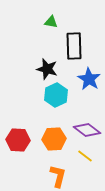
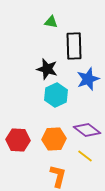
blue star: moved 1 px left; rotated 20 degrees clockwise
